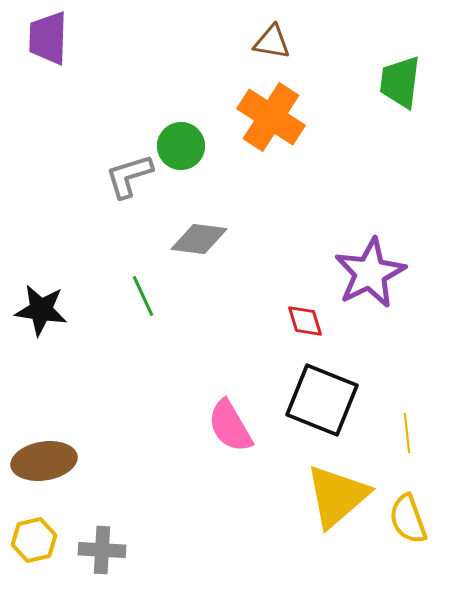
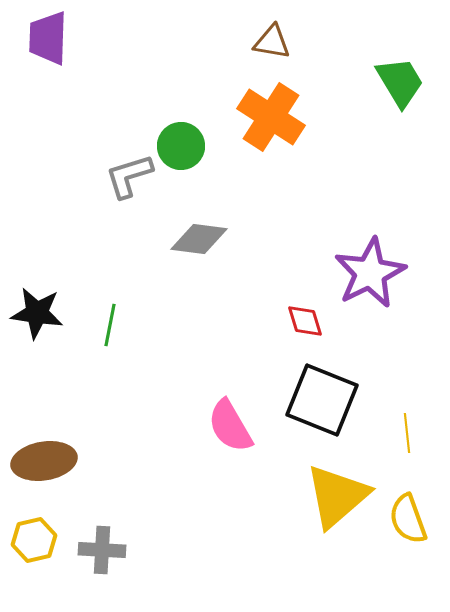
green trapezoid: rotated 142 degrees clockwise
green line: moved 33 px left, 29 px down; rotated 36 degrees clockwise
black star: moved 4 px left, 3 px down
